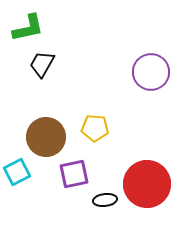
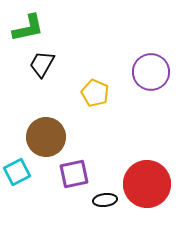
yellow pentagon: moved 35 px up; rotated 20 degrees clockwise
